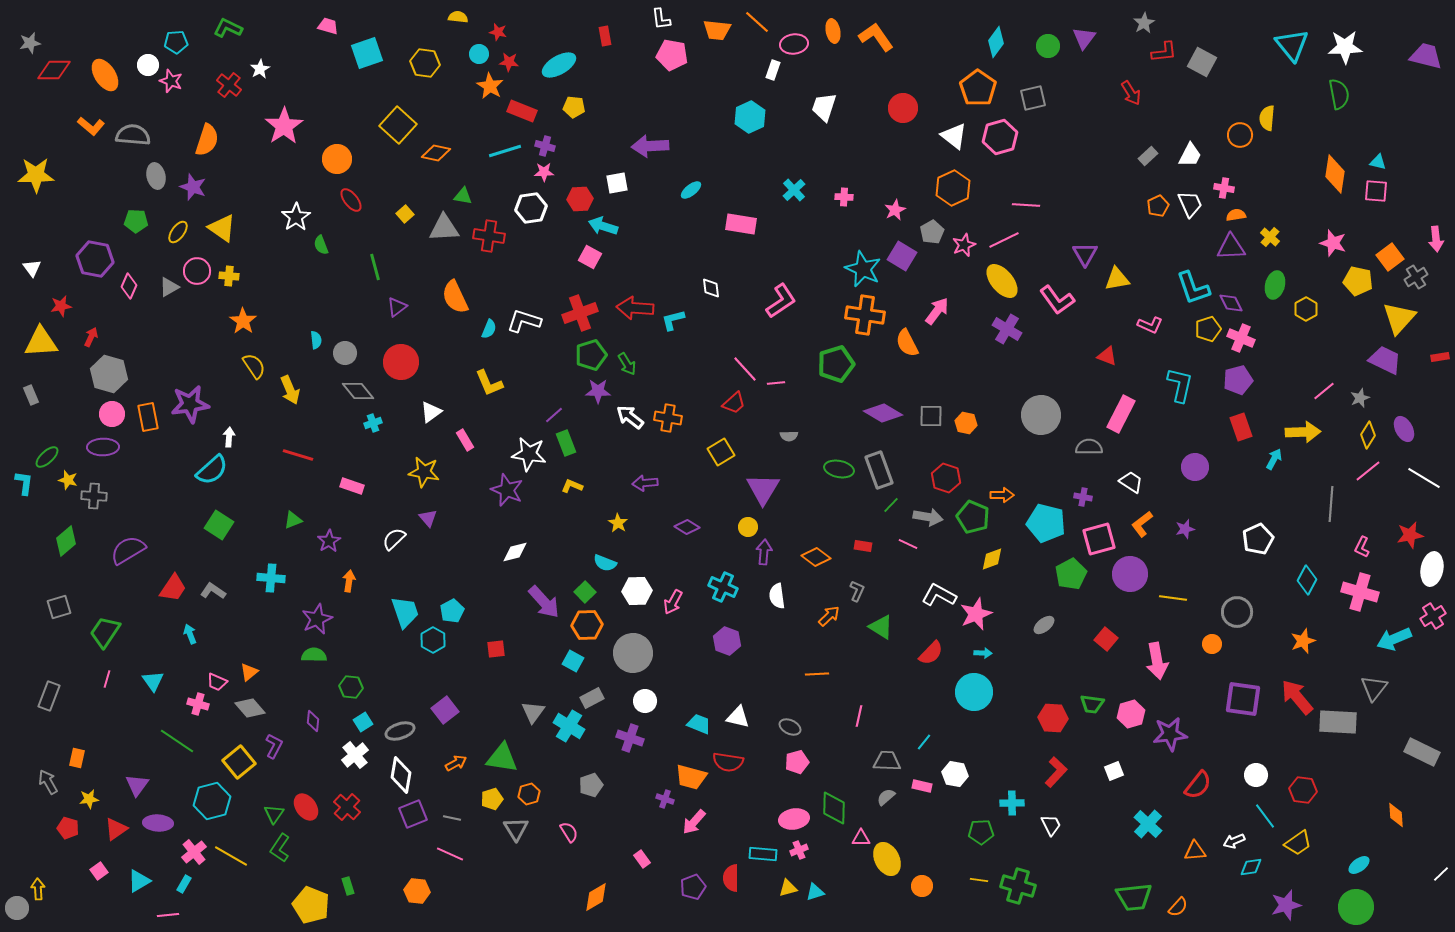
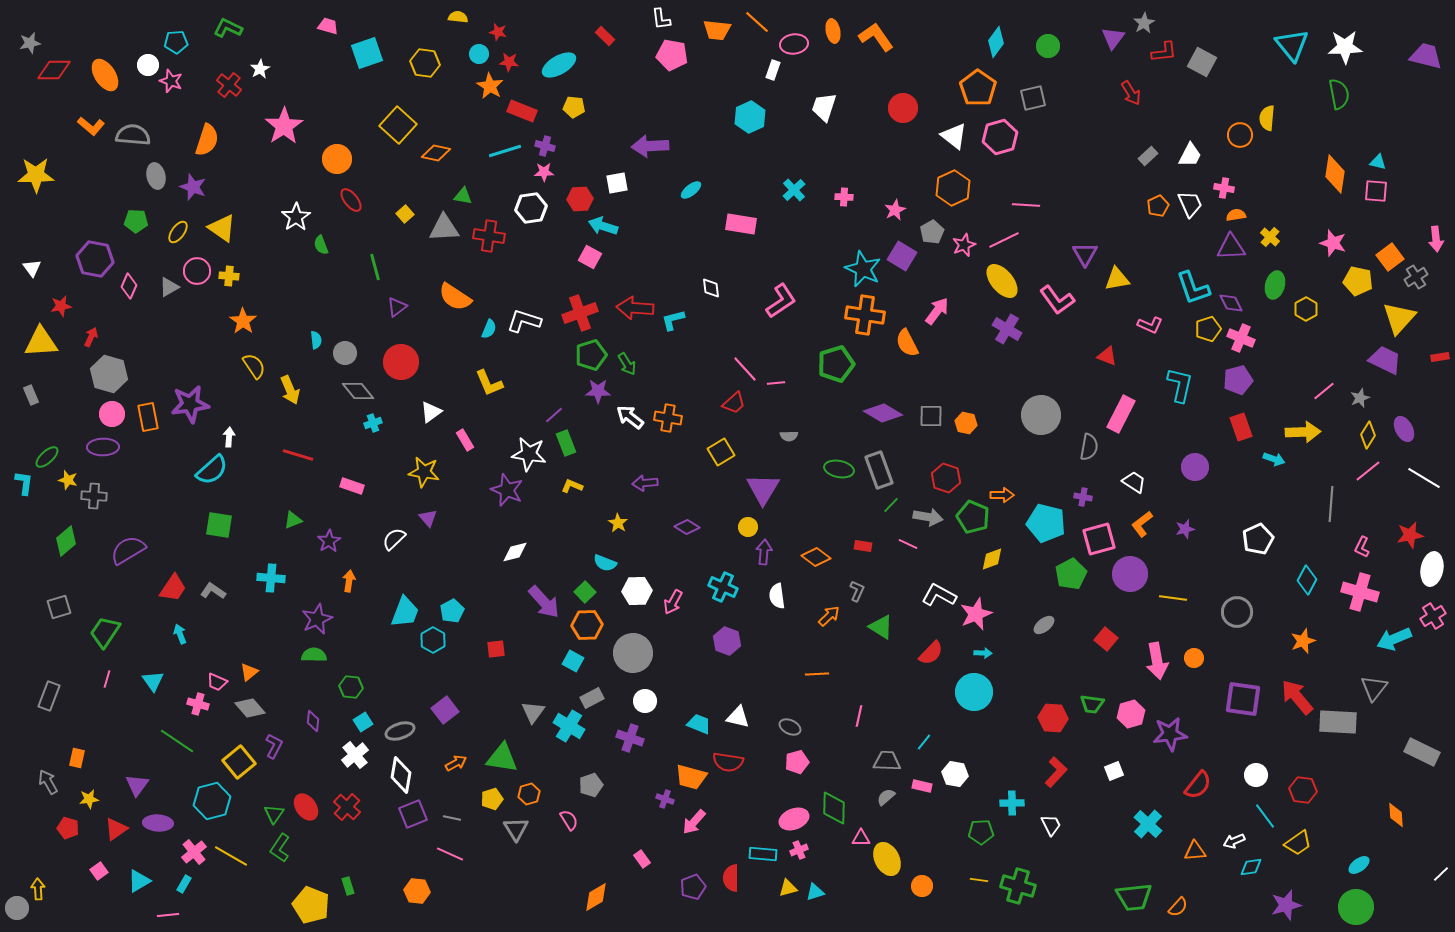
red rectangle at (605, 36): rotated 36 degrees counterclockwise
purple triangle at (1084, 38): moved 29 px right
orange semicircle at (455, 297): rotated 32 degrees counterclockwise
gray semicircle at (1089, 447): rotated 100 degrees clockwise
cyan arrow at (1274, 459): rotated 80 degrees clockwise
white trapezoid at (1131, 482): moved 3 px right
green square at (219, 525): rotated 24 degrees counterclockwise
cyan trapezoid at (405, 612): rotated 40 degrees clockwise
cyan arrow at (190, 634): moved 10 px left
orange circle at (1212, 644): moved 18 px left, 14 px down
pink ellipse at (794, 819): rotated 12 degrees counterclockwise
pink semicircle at (569, 832): moved 12 px up
